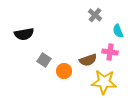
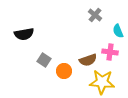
yellow star: moved 2 px left
